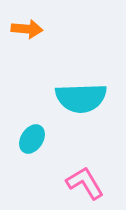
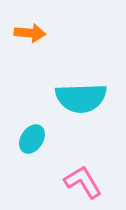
orange arrow: moved 3 px right, 4 px down
pink L-shape: moved 2 px left, 1 px up
